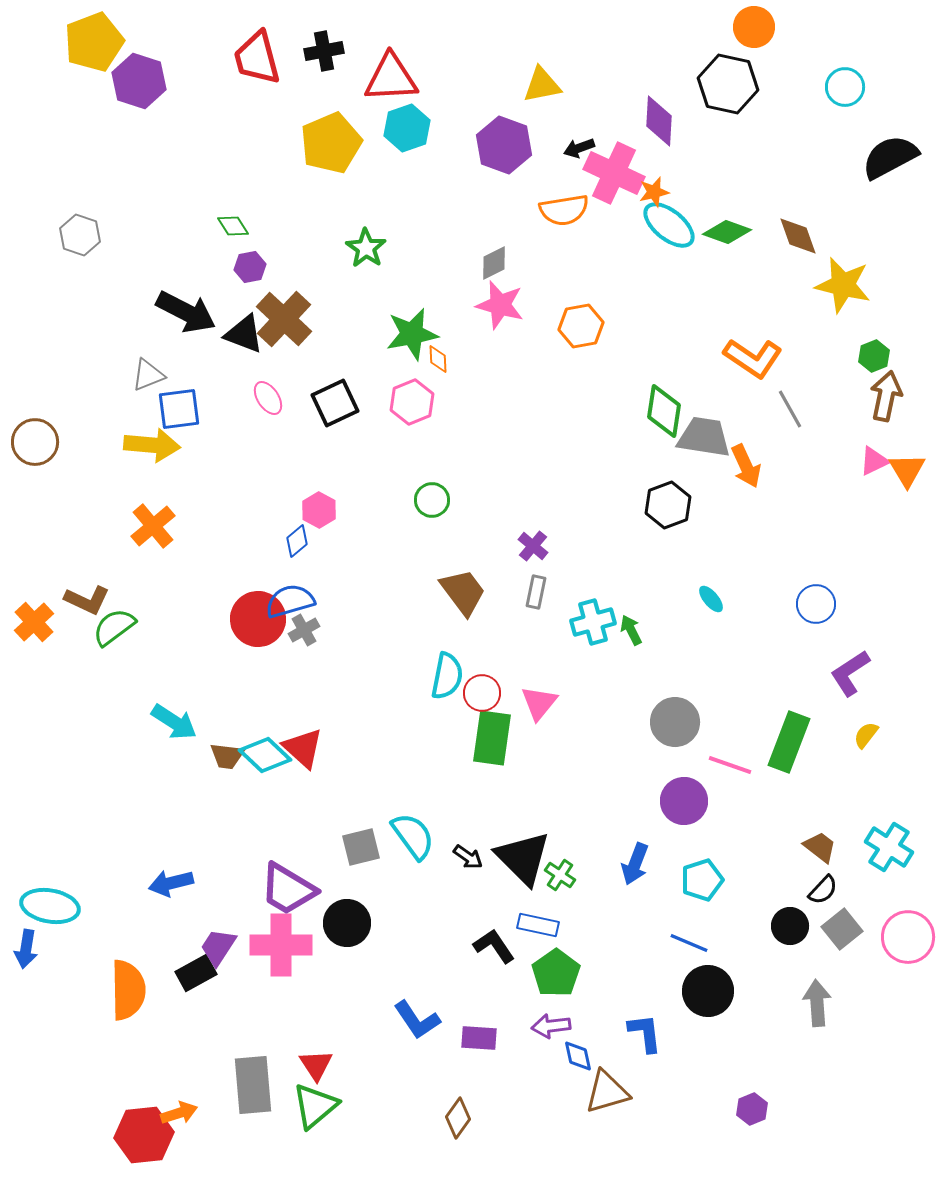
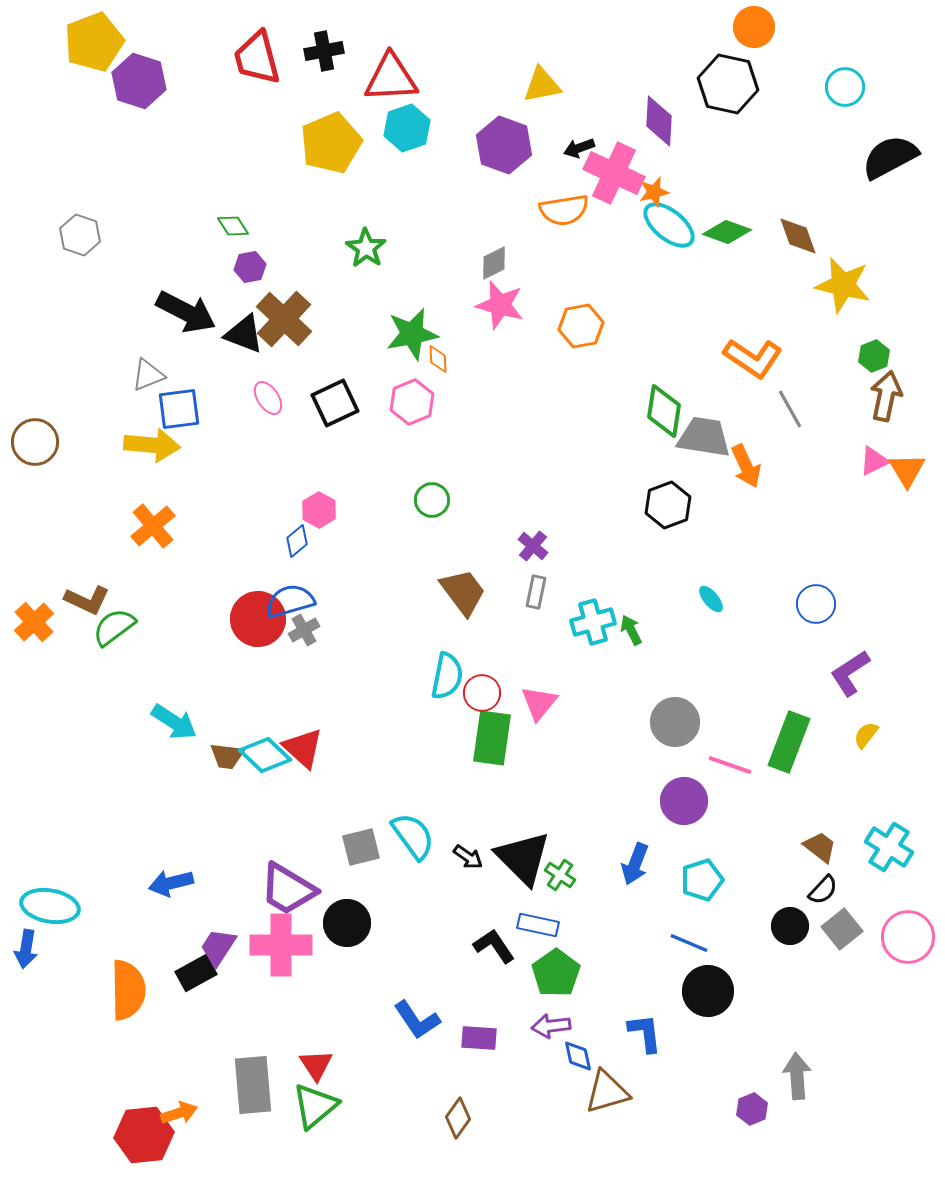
gray arrow at (817, 1003): moved 20 px left, 73 px down
